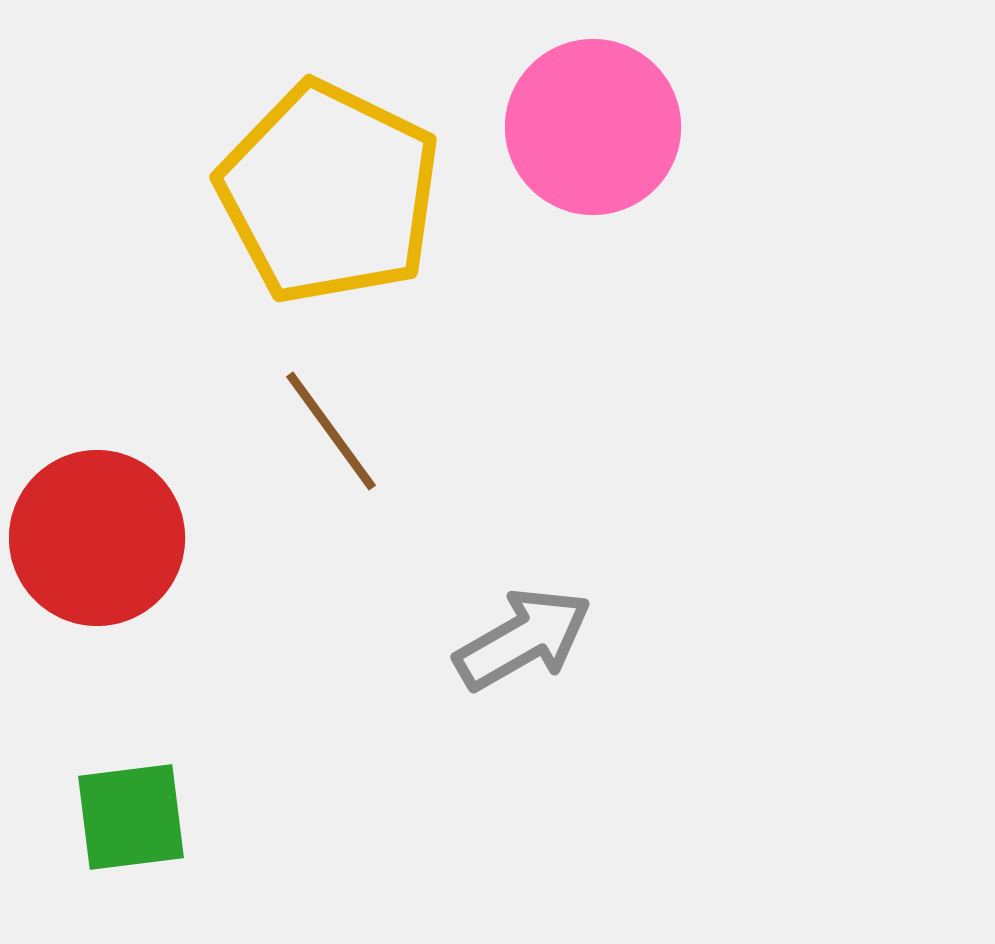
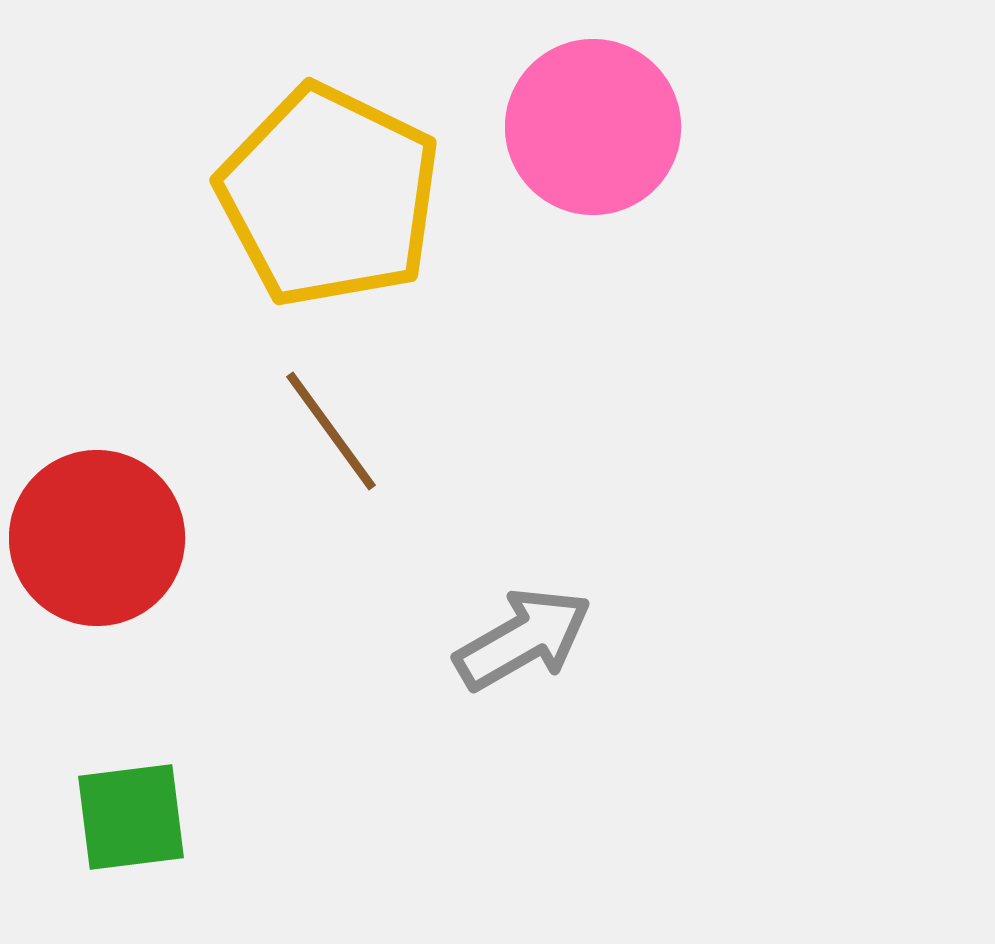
yellow pentagon: moved 3 px down
